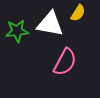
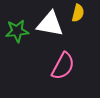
yellow semicircle: rotated 18 degrees counterclockwise
pink semicircle: moved 2 px left, 4 px down
